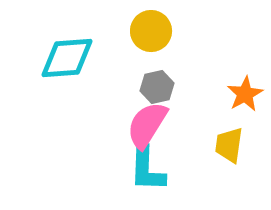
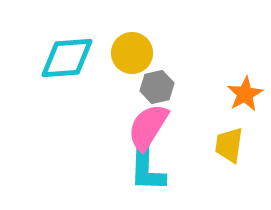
yellow circle: moved 19 px left, 22 px down
pink semicircle: moved 1 px right, 2 px down
